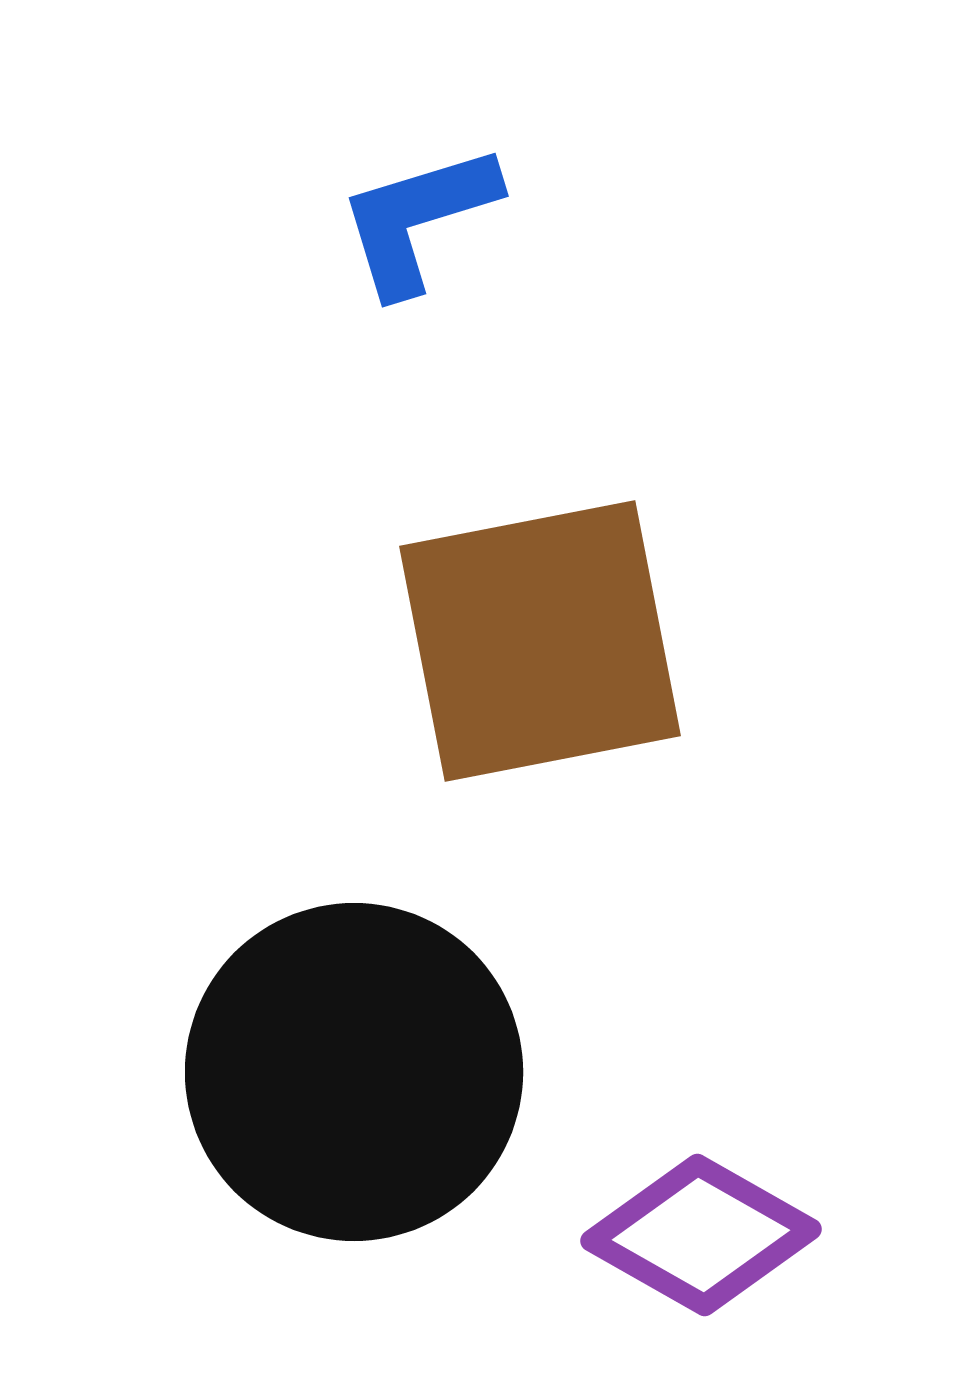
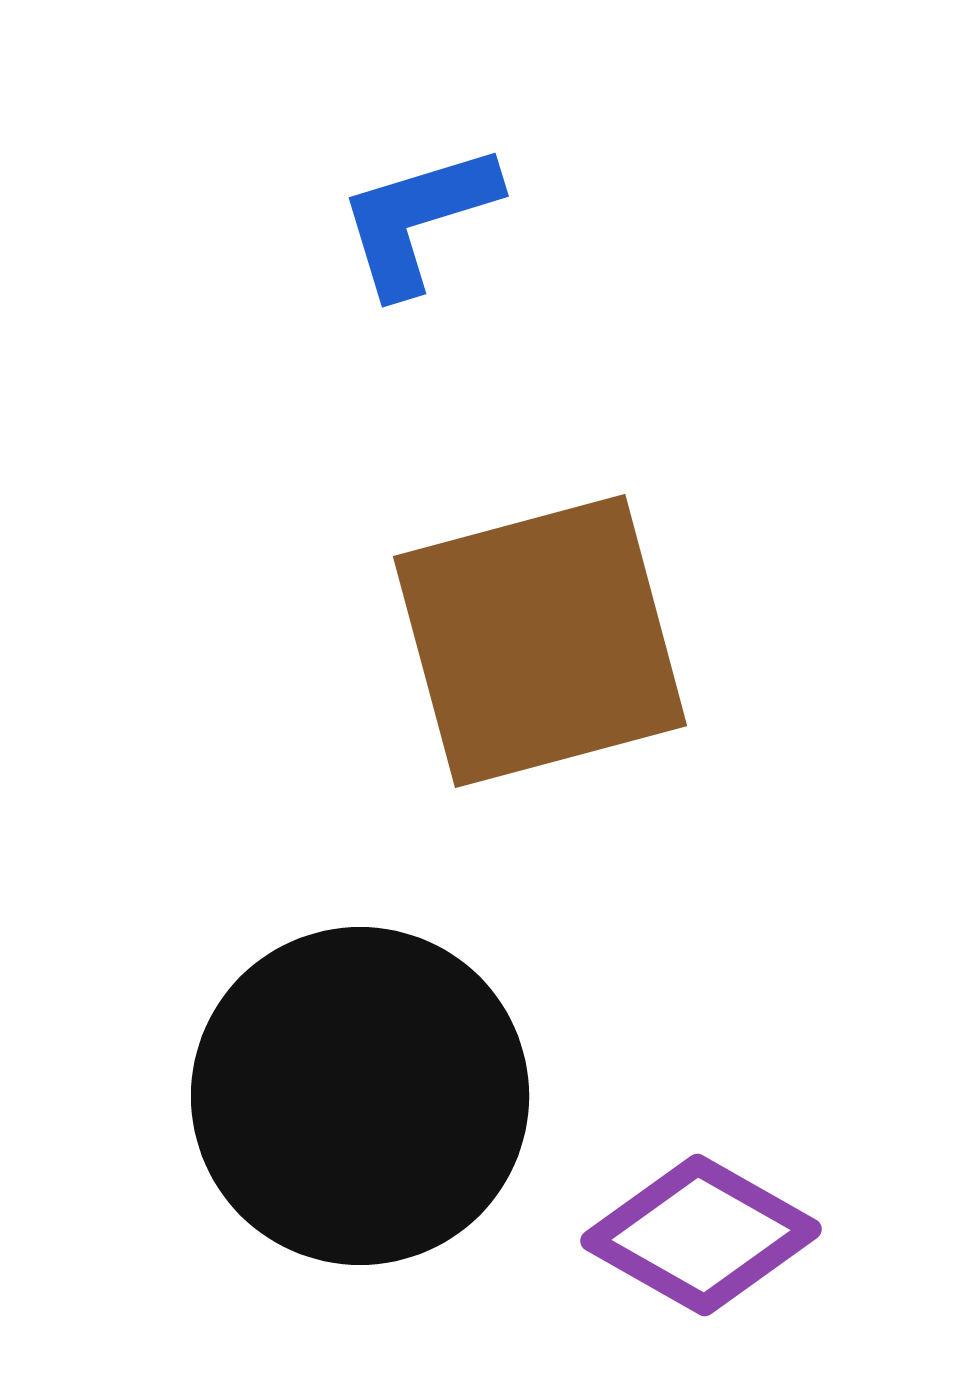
brown square: rotated 4 degrees counterclockwise
black circle: moved 6 px right, 24 px down
